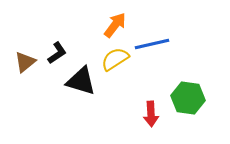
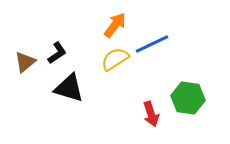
blue line: rotated 12 degrees counterclockwise
black triangle: moved 12 px left, 7 px down
red arrow: rotated 15 degrees counterclockwise
